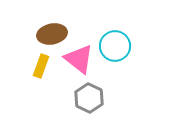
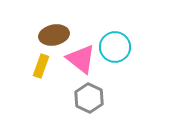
brown ellipse: moved 2 px right, 1 px down
cyan circle: moved 1 px down
pink triangle: moved 2 px right
